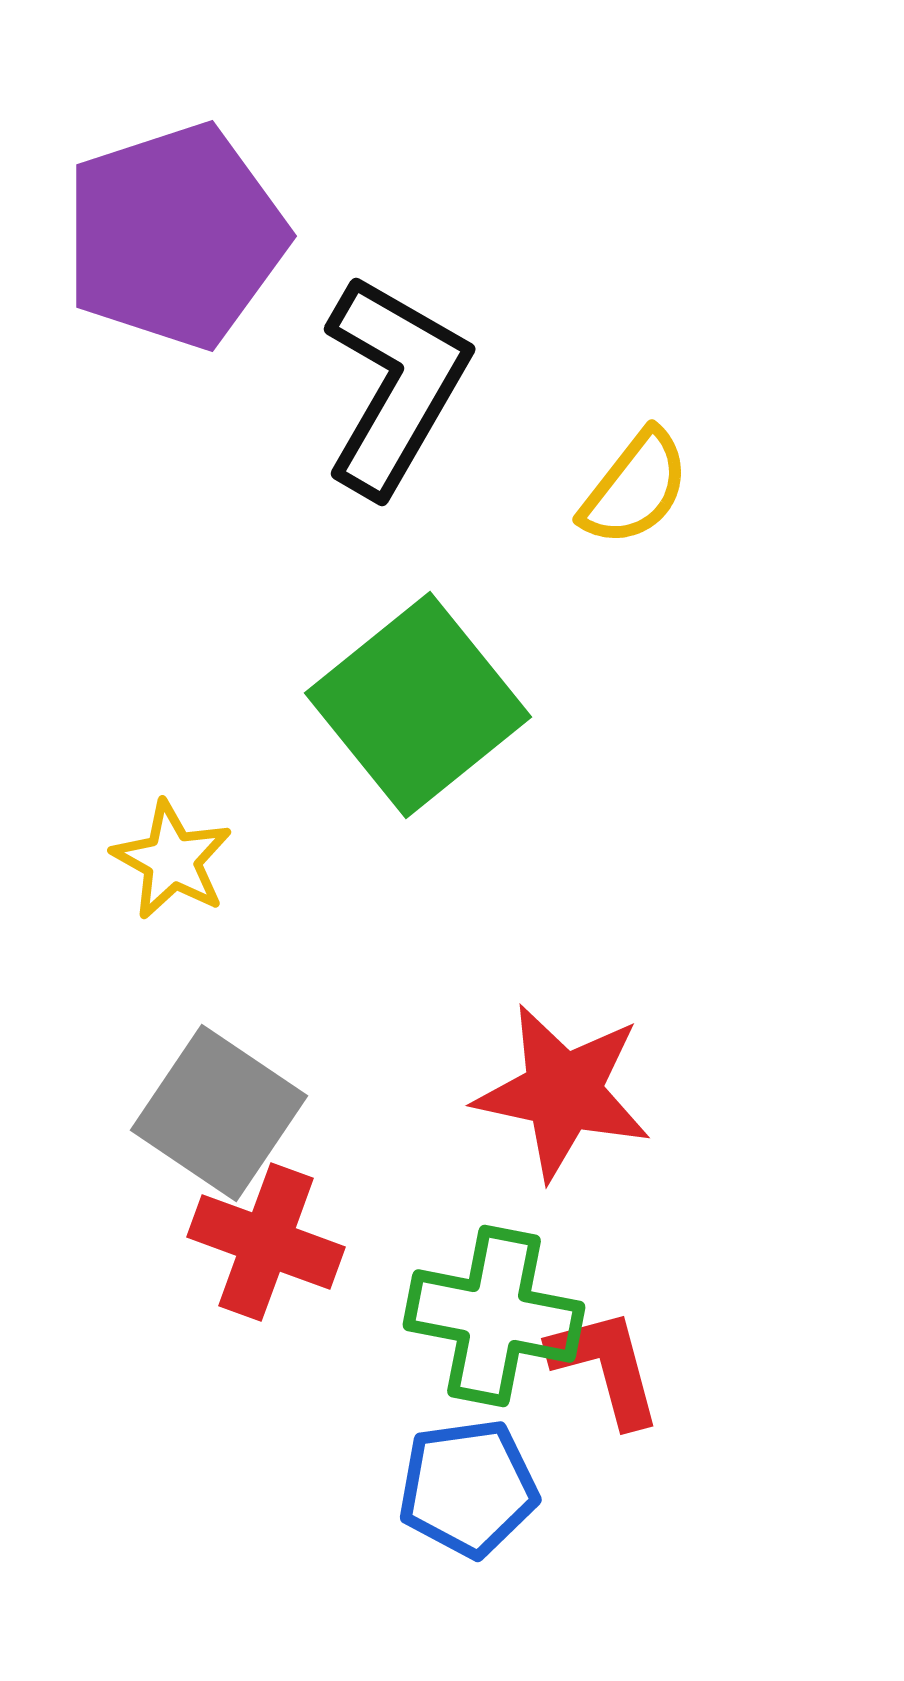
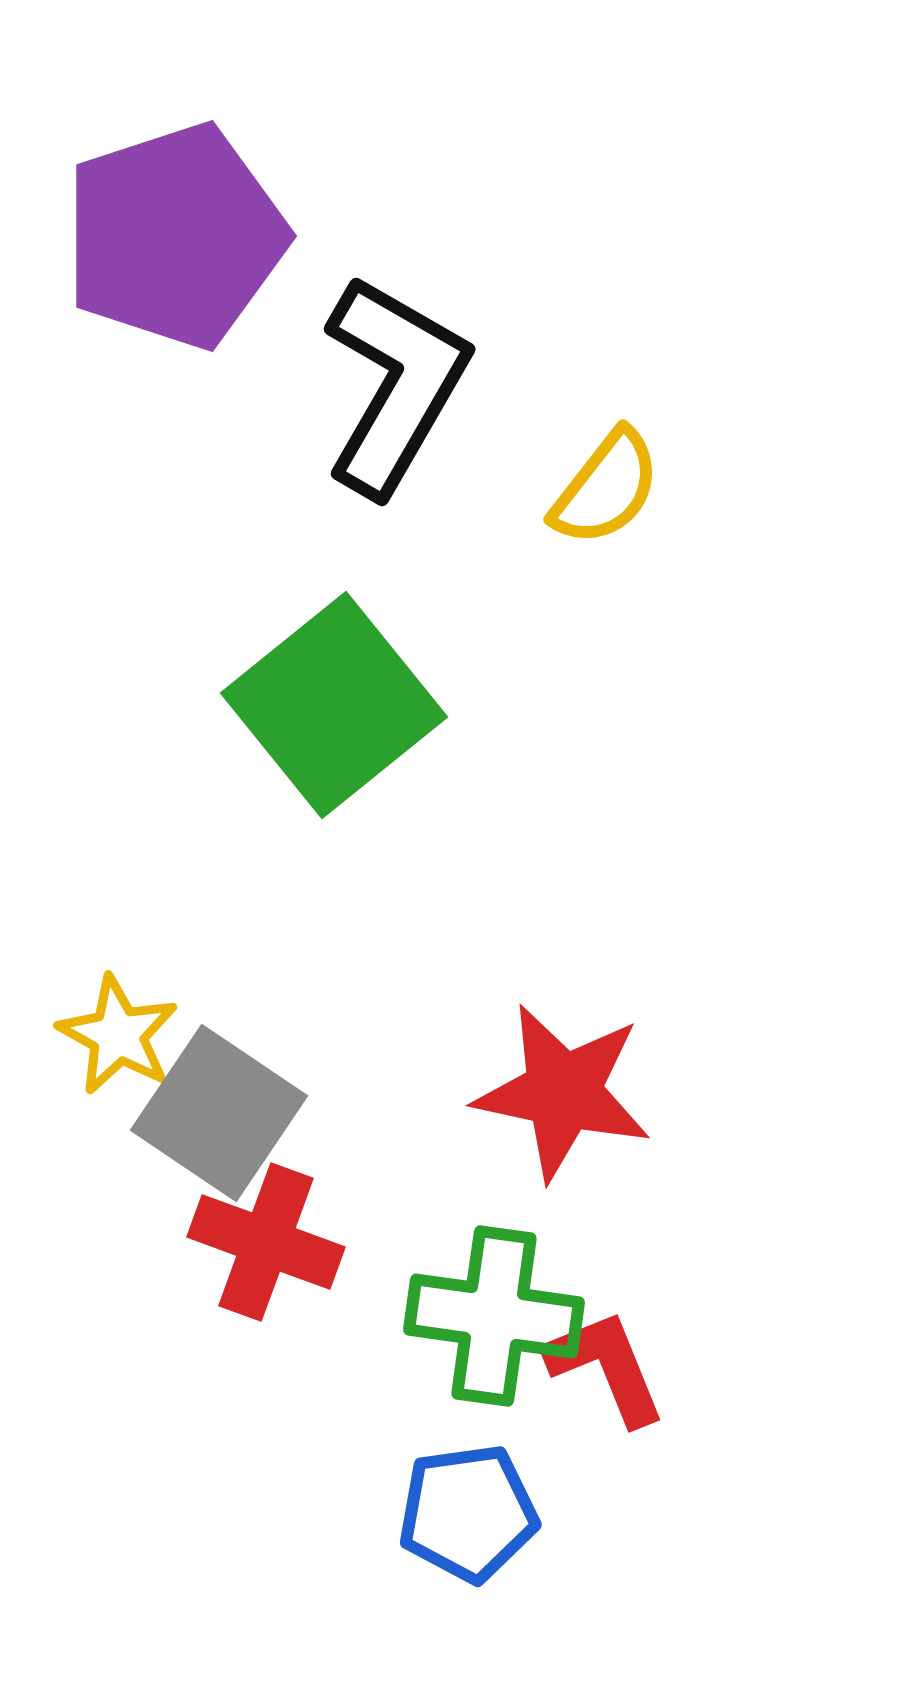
yellow semicircle: moved 29 px left
green square: moved 84 px left
yellow star: moved 54 px left, 175 px down
green cross: rotated 3 degrees counterclockwise
red L-shape: rotated 7 degrees counterclockwise
blue pentagon: moved 25 px down
